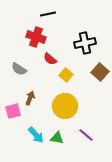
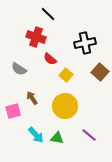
black line: rotated 56 degrees clockwise
brown arrow: moved 2 px right; rotated 56 degrees counterclockwise
purple line: moved 3 px right
